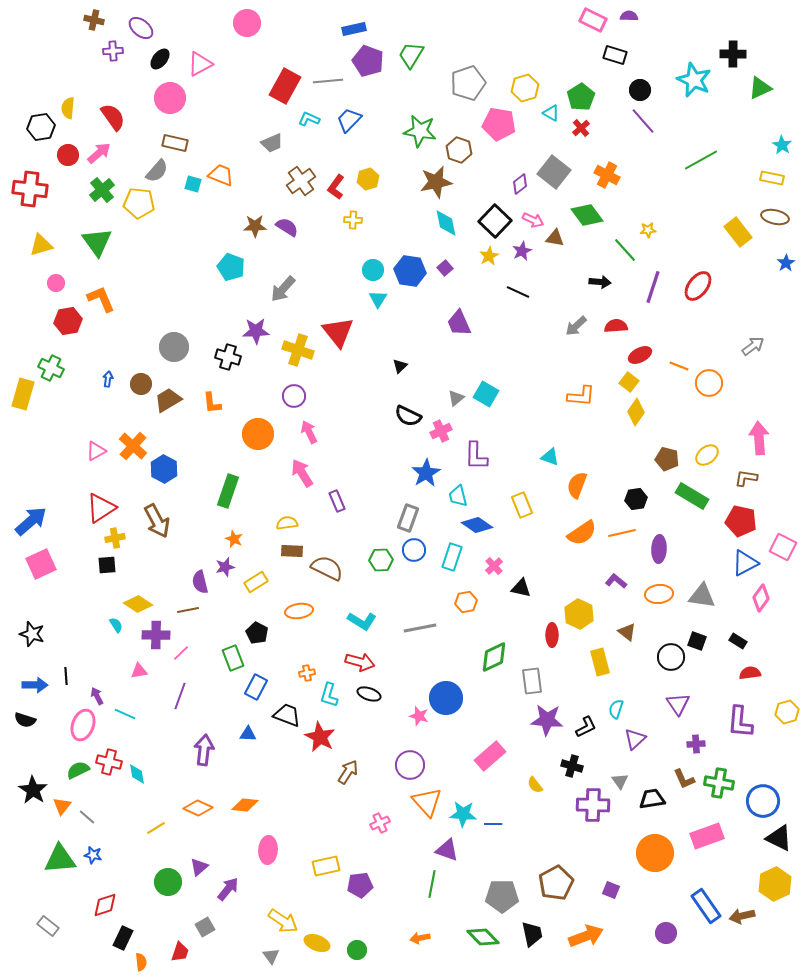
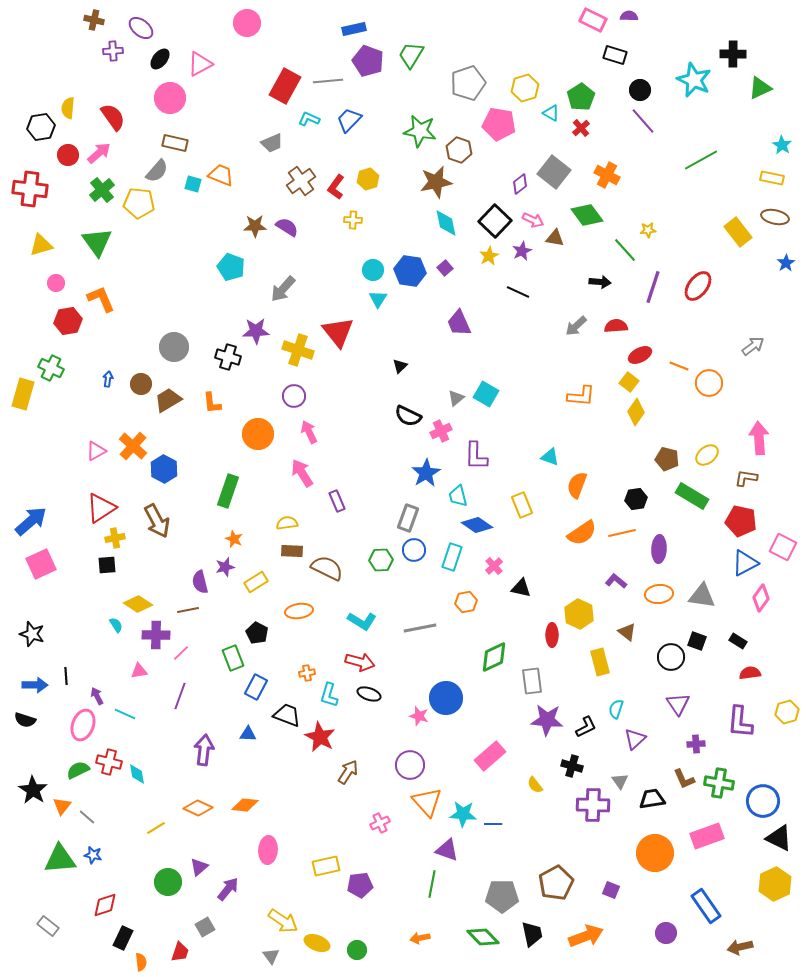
brown arrow at (742, 916): moved 2 px left, 31 px down
